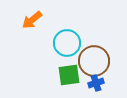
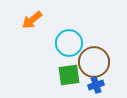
cyan circle: moved 2 px right
brown circle: moved 1 px down
blue cross: moved 2 px down
